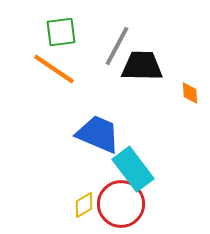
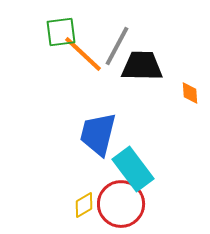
orange line: moved 29 px right, 15 px up; rotated 9 degrees clockwise
blue trapezoid: rotated 99 degrees counterclockwise
